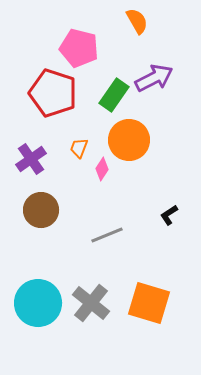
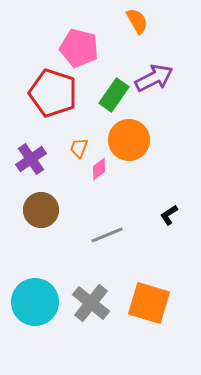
pink diamond: moved 3 px left; rotated 20 degrees clockwise
cyan circle: moved 3 px left, 1 px up
